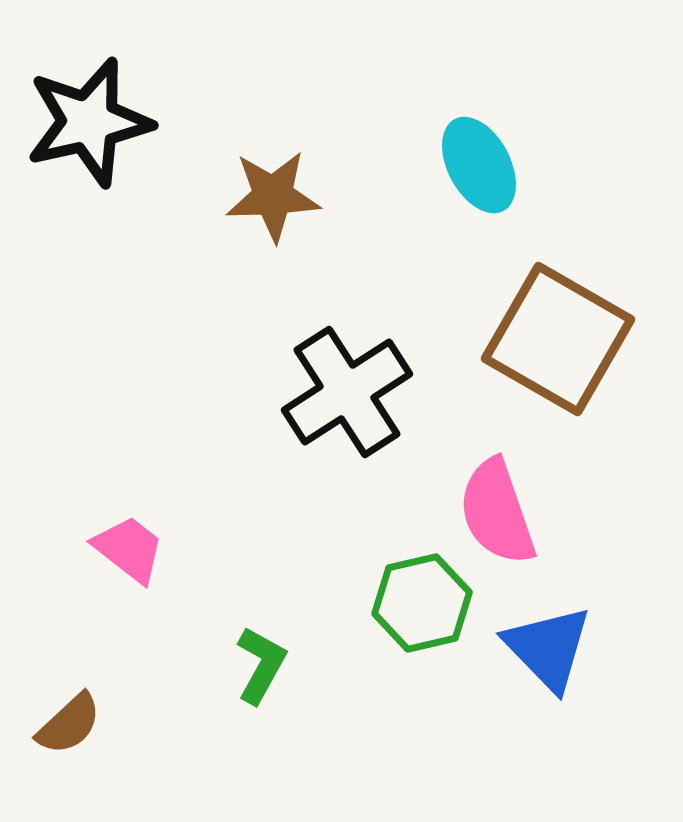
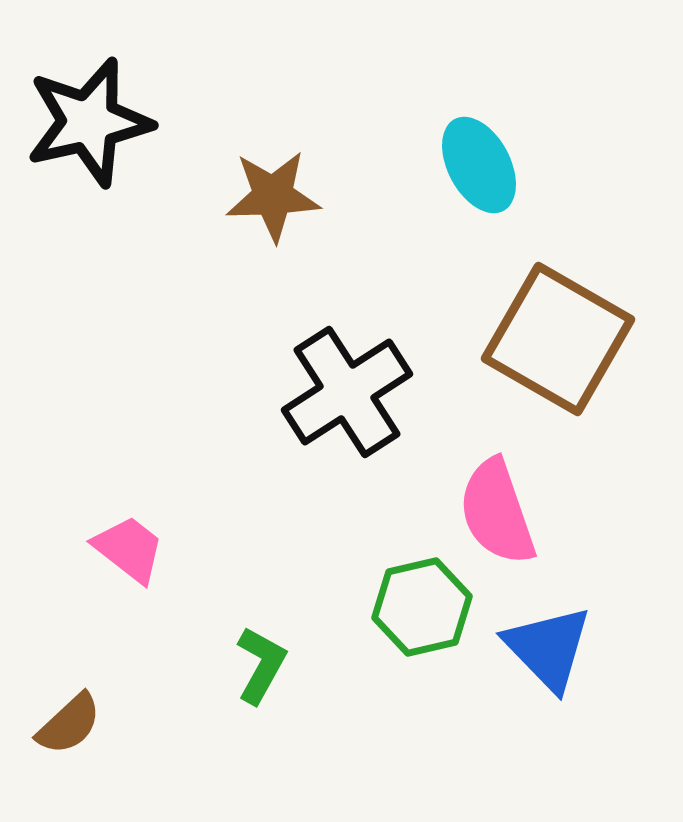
green hexagon: moved 4 px down
